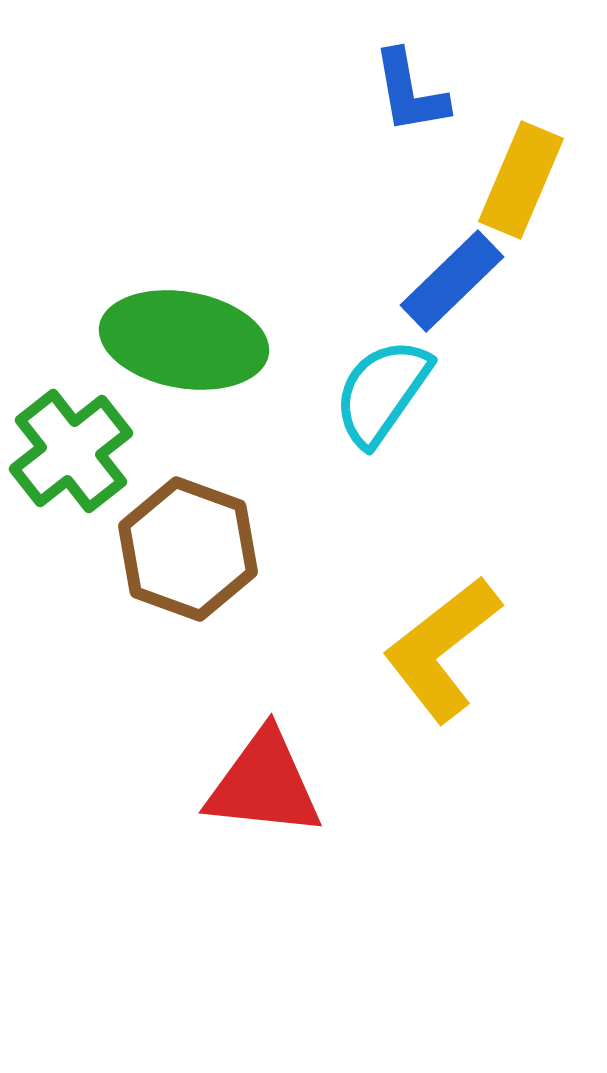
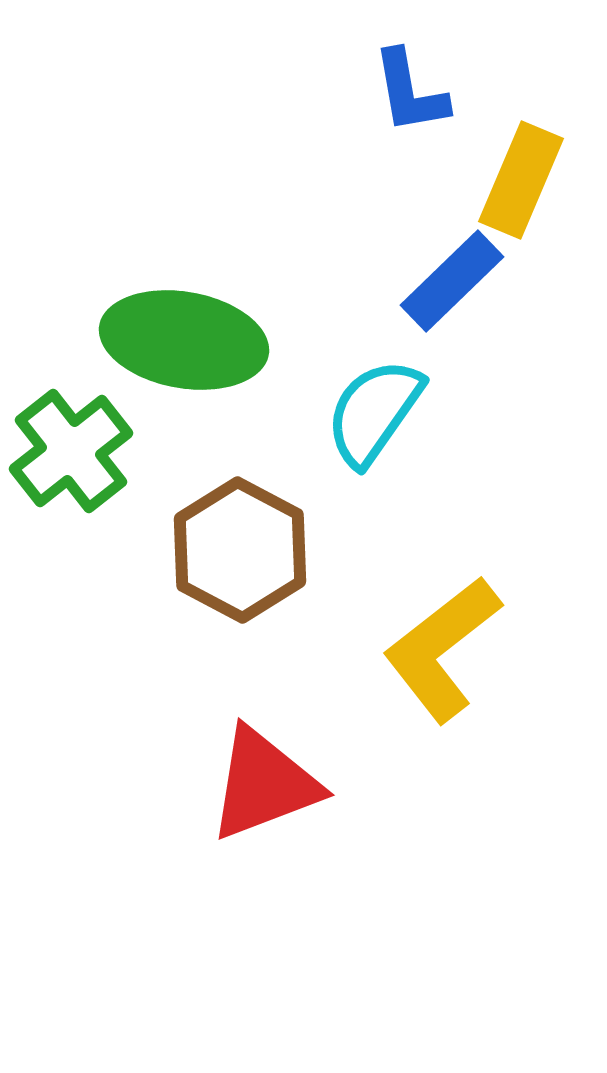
cyan semicircle: moved 8 px left, 20 px down
brown hexagon: moved 52 px right, 1 px down; rotated 8 degrees clockwise
red triangle: rotated 27 degrees counterclockwise
